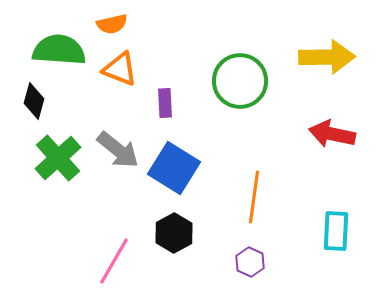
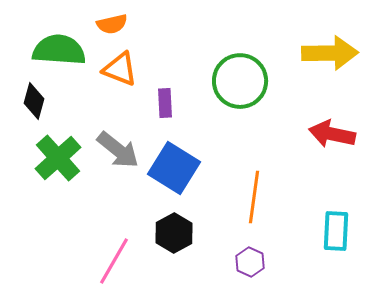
yellow arrow: moved 3 px right, 4 px up
